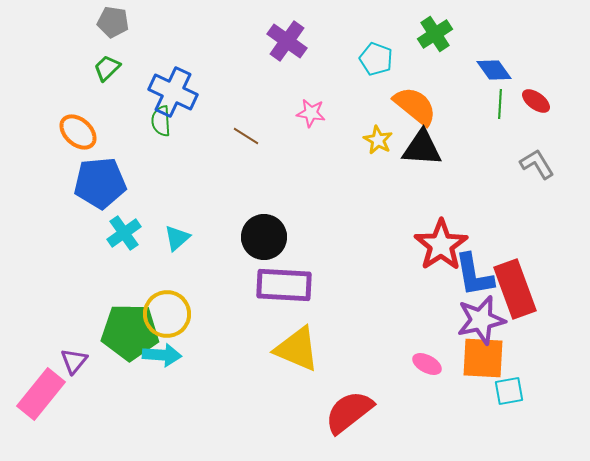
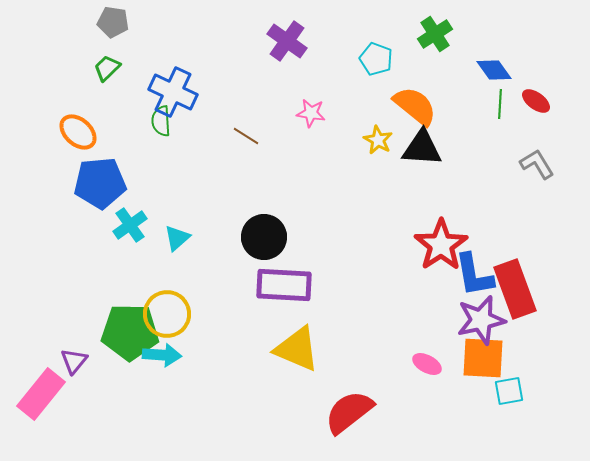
cyan cross: moved 6 px right, 8 px up
